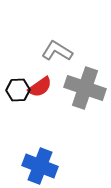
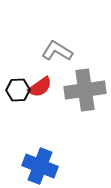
gray cross: moved 2 px down; rotated 27 degrees counterclockwise
